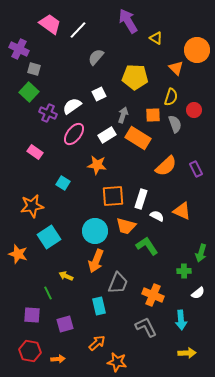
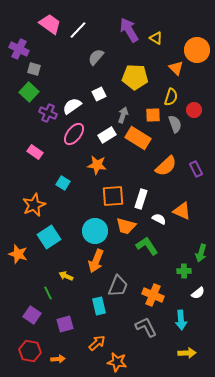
purple arrow at (128, 21): moved 1 px right, 9 px down
orange star at (32, 206): moved 2 px right, 1 px up; rotated 15 degrees counterclockwise
white semicircle at (157, 216): moved 2 px right, 3 px down
gray trapezoid at (118, 283): moved 3 px down
purple square at (32, 315): rotated 30 degrees clockwise
